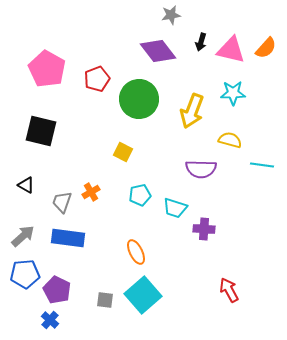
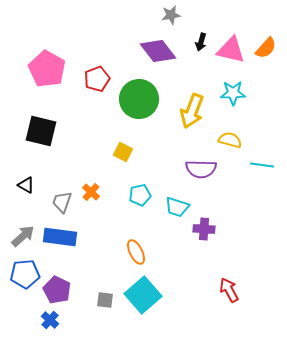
orange cross: rotated 18 degrees counterclockwise
cyan trapezoid: moved 2 px right, 1 px up
blue rectangle: moved 8 px left, 1 px up
